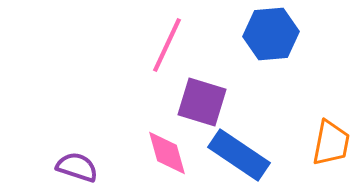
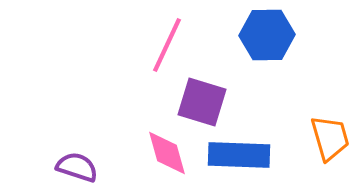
blue hexagon: moved 4 px left, 1 px down; rotated 4 degrees clockwise
orange trapezoid: moved 1 px left, 5 px up; rotated 27 degrees counterclockwise
blue rectangle: rotated 32 degrees counterclockwise
